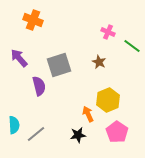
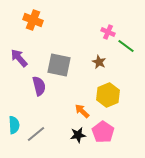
green line: moved 6 px left
gray square: rotated 30 degrees clockwise
yellow hexagon: moved 5 px up
orange arrow: moved 6 px left, 3 px up; rotated 21 degrees counterclockwise
pink pentagon: moved 14 px left
